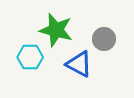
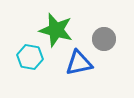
cyan hexagon: rotated 10 degrees clockwise
blue triangle: moved 1 px up; rotated 40 degrees counterclockwise
